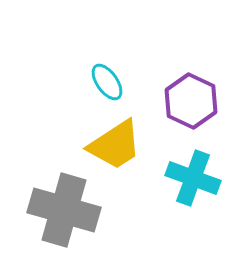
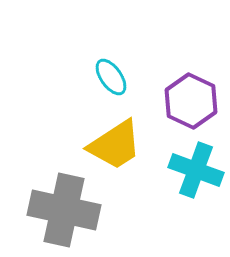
cyan ellipse: moved 4 px right, 5 px up
cyan cross: moved 3 px right, 8 px up
gray cross: rotated 4 degrees counterclockwise
